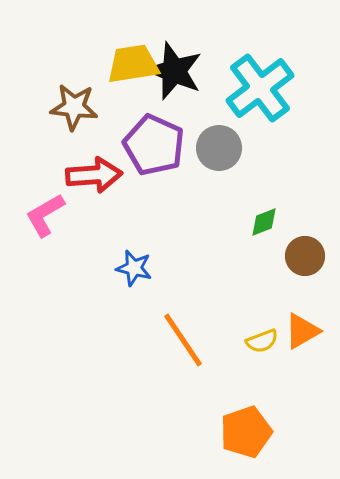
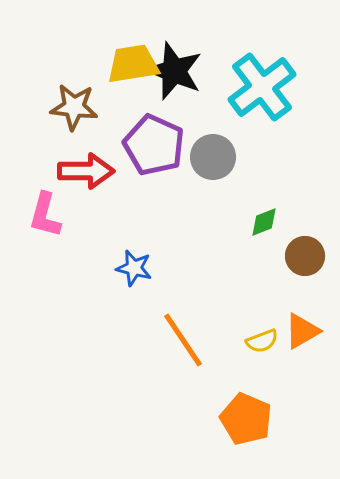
cyan cross: moved 2 px right, 1 px up
gray circle: moved 6 px left, 9 px down
red arrow: moved 8 px left, 4 px up; rotated 4 degrees clockwise
pink L-shape: rotated 45 degrees counterclockwise
orange pentagon: moved 13 px up; rotated 30 degrees counterclockwise
